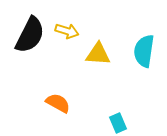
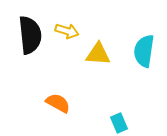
black semicircle: rotated 33 degrees counterclockwise
cyan rectangle: moved 1 px right
